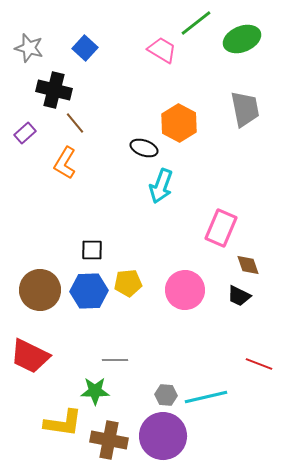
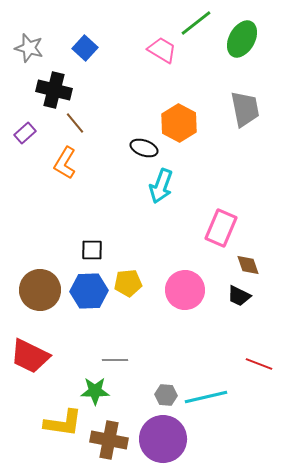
green ellipse: rotated 39 degrees counterclockwise
purple circle: moved 3 px down
